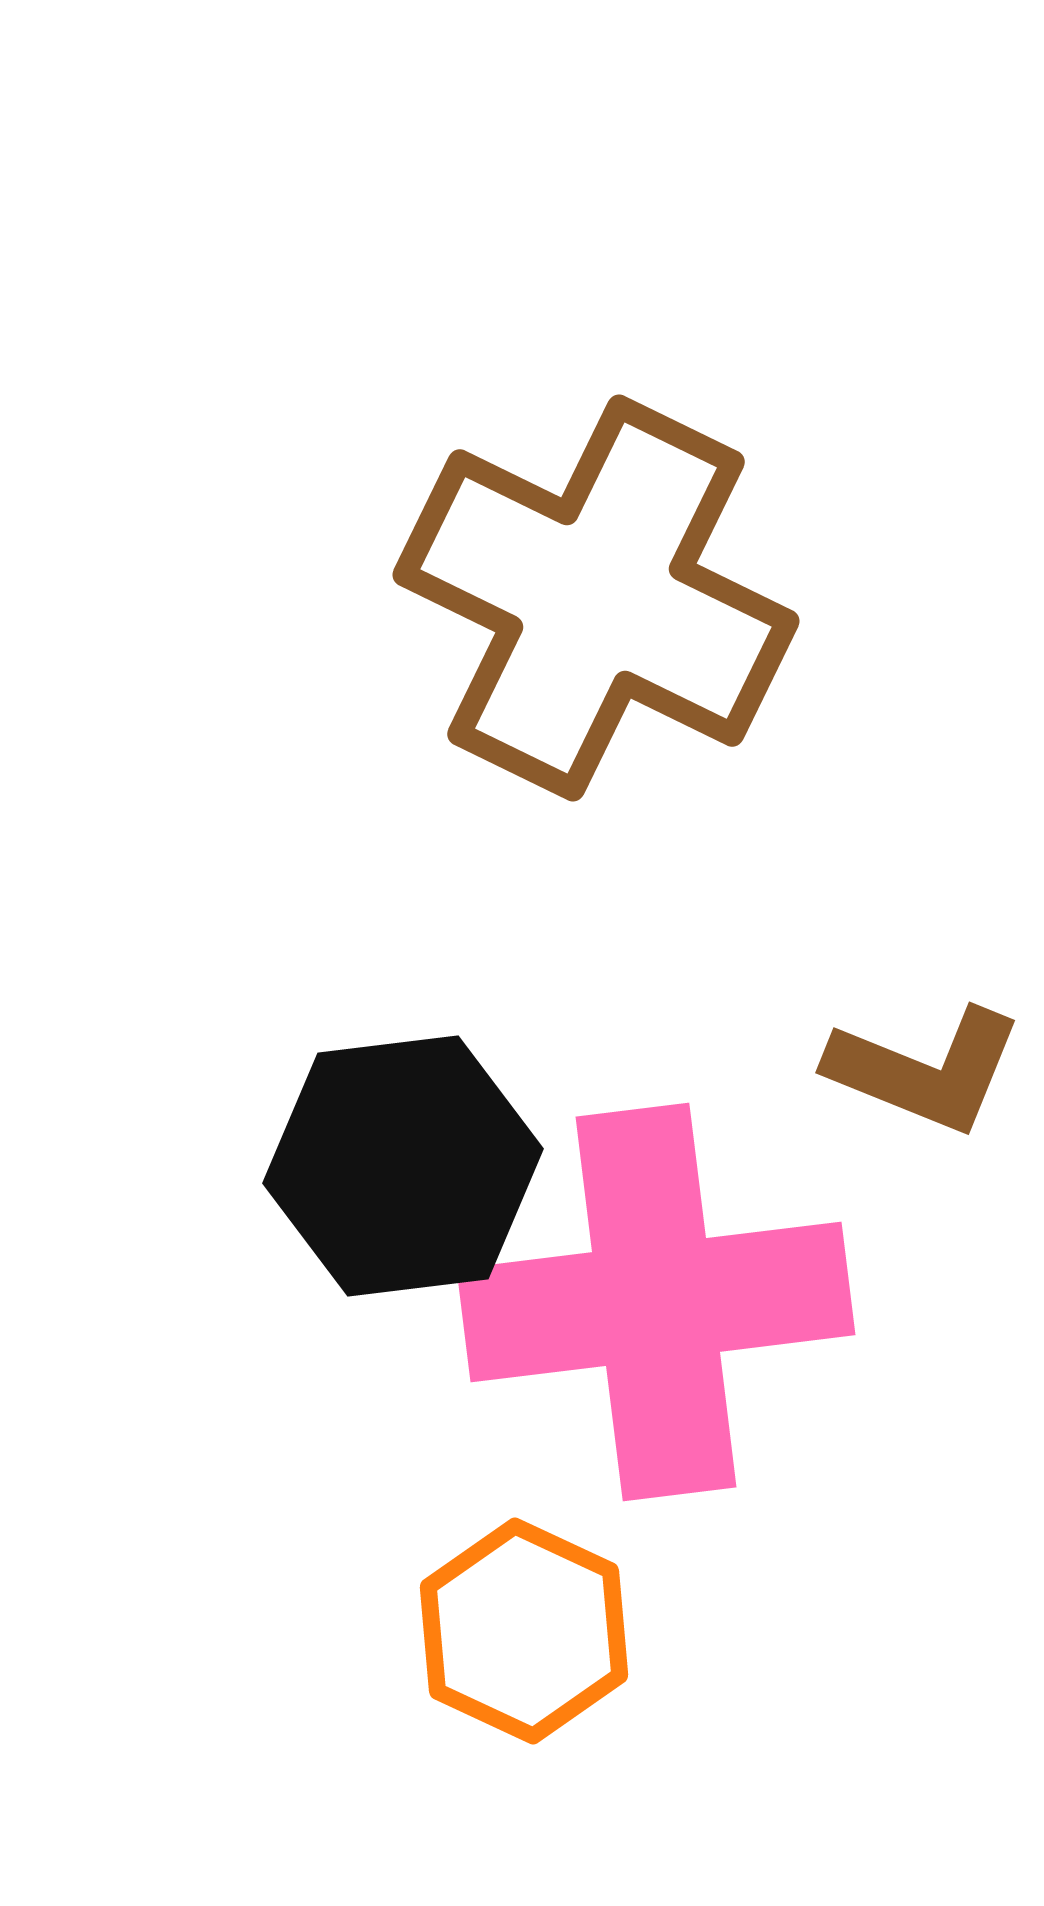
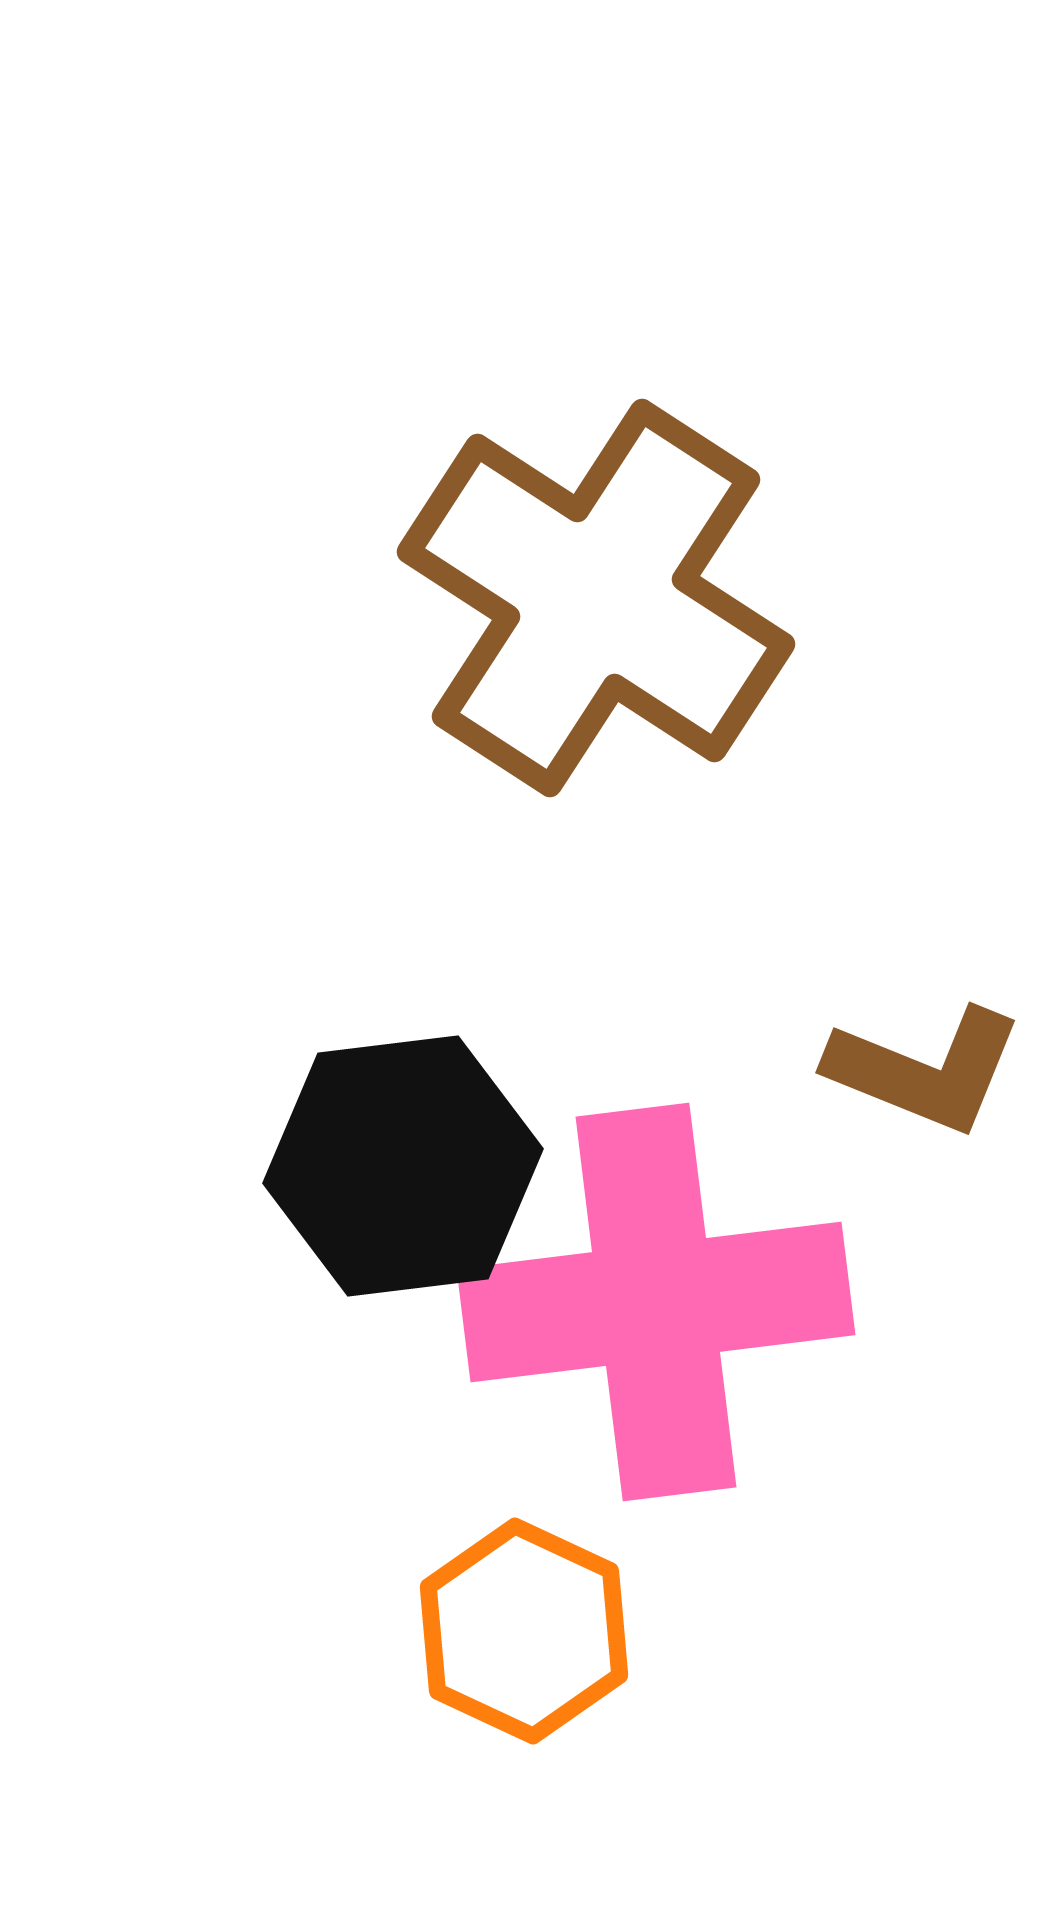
brown cross: rotated 7 degrees clockwise
